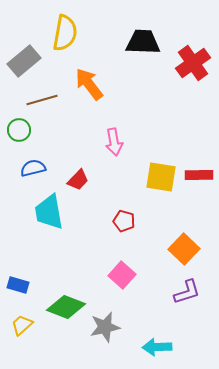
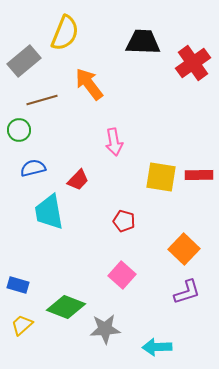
yellow semicircle: rotated 12 degrees clockwise
gray star: moved 2 px down; rotated 8 degrees clockwise
